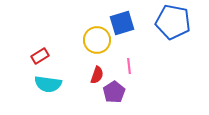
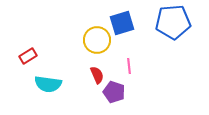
blue pentagon: rotated 16 degrees counterclockwise
red rectangle: moved 12 px left
red semicircle: rotated 42 degrees counterclockwise
purple pentagon: rotated 20 degrees counterclockwise
